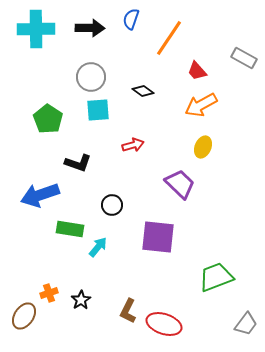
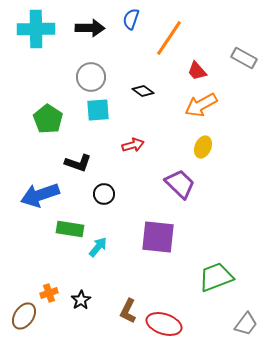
black circle: moved 8 px left, 11 px up
